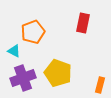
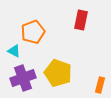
red rectangle: moved 2 px left, 3 px up
